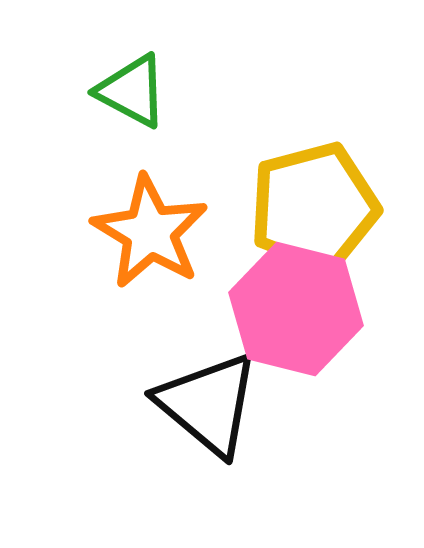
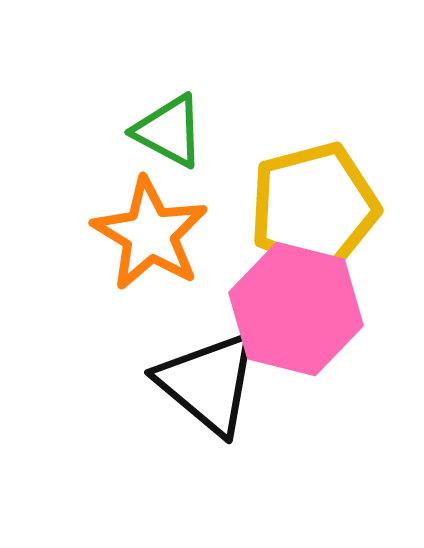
green triangle: moved 37 px right, 40 px down
orange star: moved 2 px down
black triangle: moved 21 px up
